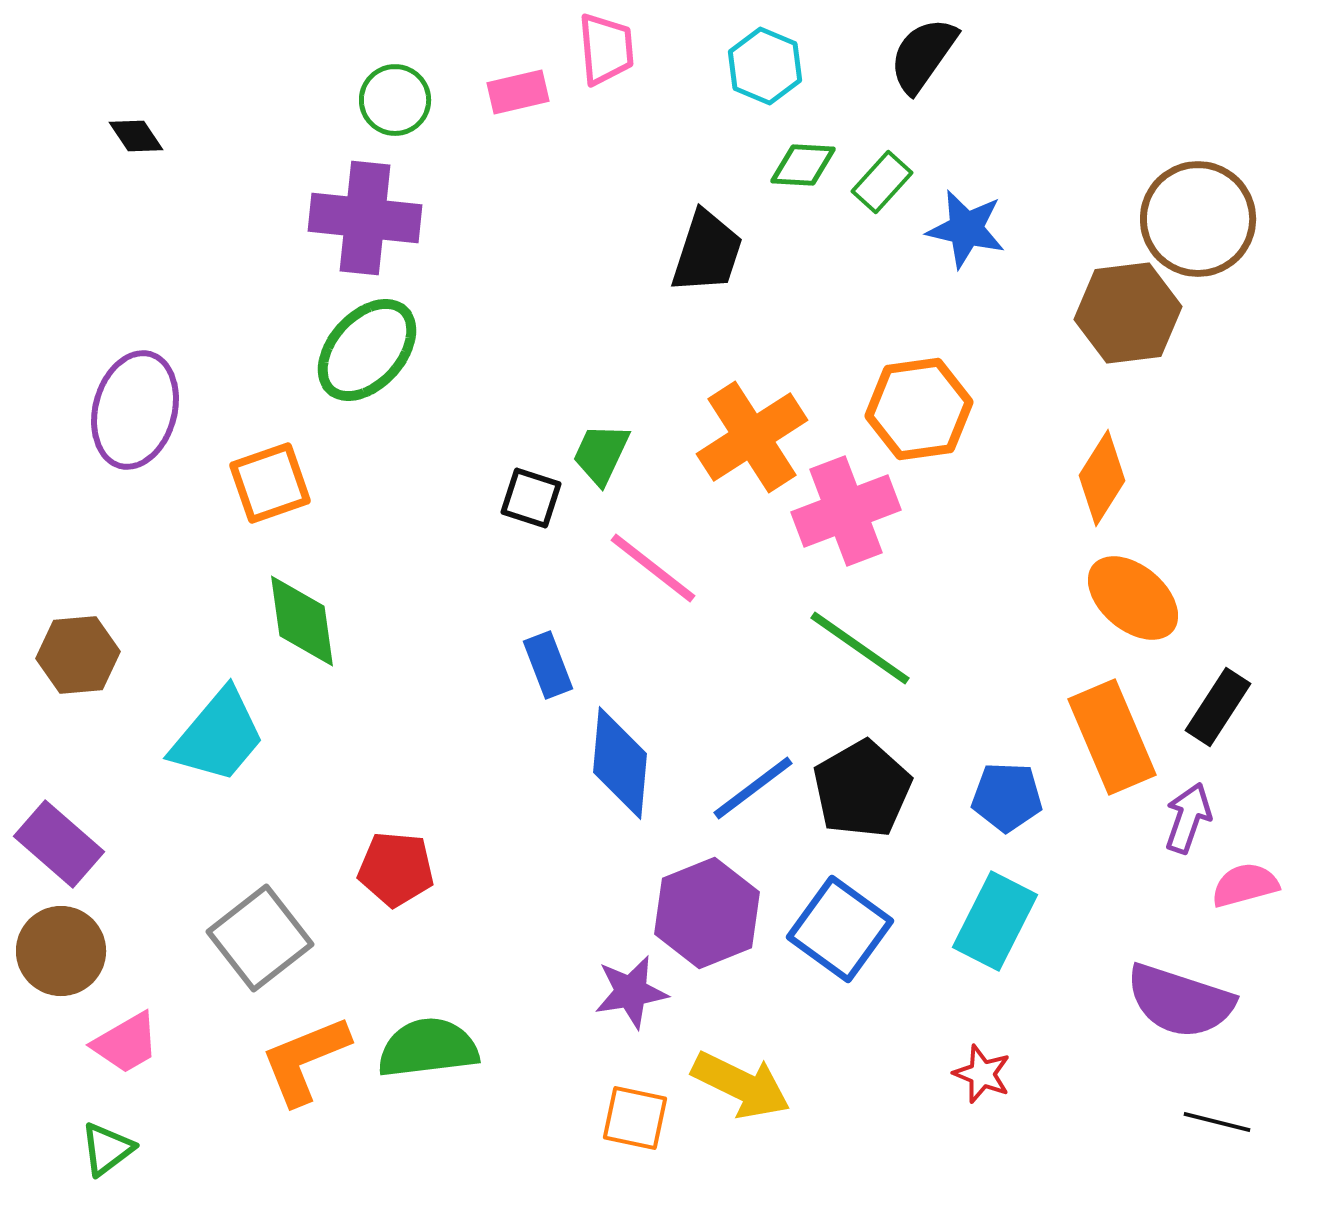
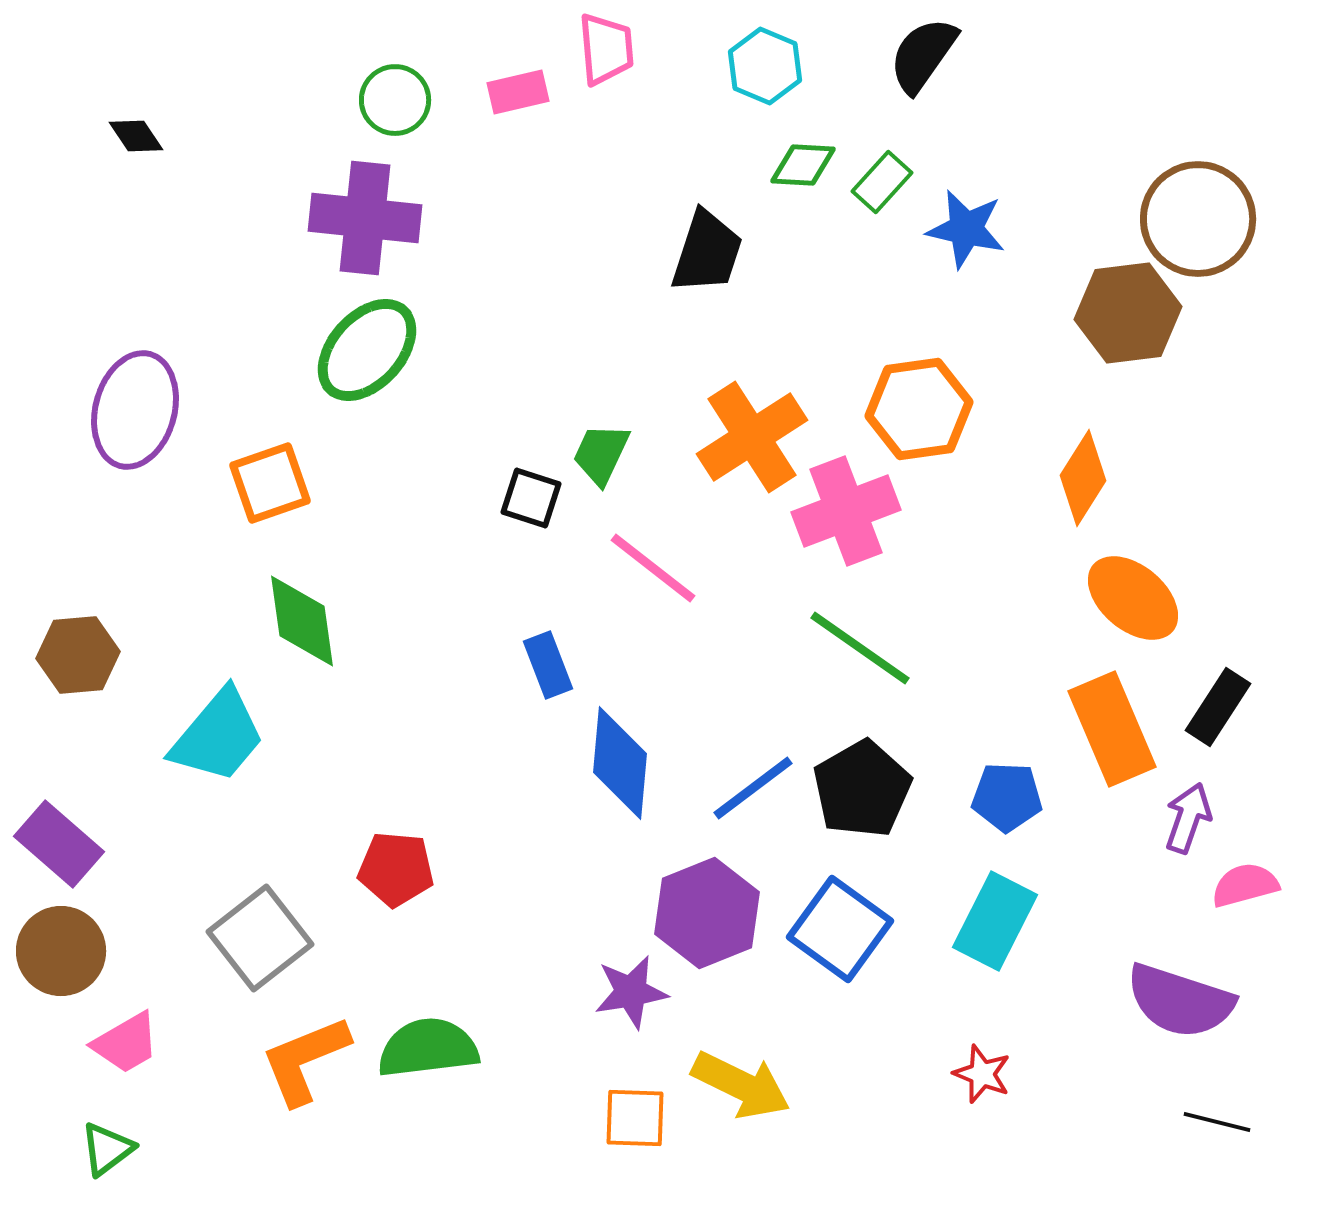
orange diamond at (1102, 478): moved 19 px left
orange rectangle at (1112, 737): moved 8 px up
orange square at (635, 1118): rotated 10 degrees counterclockwise
